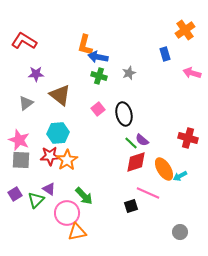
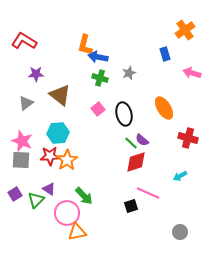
green cross: moved 1 px right, 2 px down
pink star: moved 3 px right, 1 px down
orange ellipse: moved 61 px up
